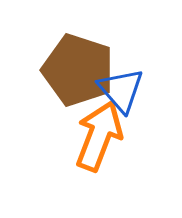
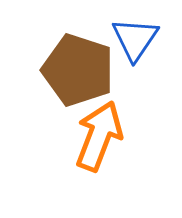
blue triangle: moved 14 px right, 51 px up; rotated 15 degrees clockwise
